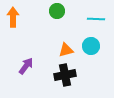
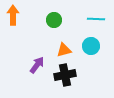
green circle: moved 3 px left, 9 px down
orange arrow: moved 2 px up
orange triangle: moved 2 px left
purple arrow: moved 11 px right, 1 px up
